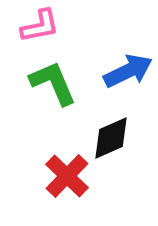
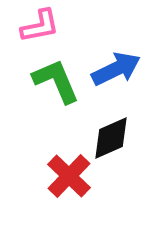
blue arrow: moved 12 px left, 2 px up
green L-shape: moved 3 px right, 2 px up
red cross: moved 2 px right
